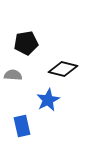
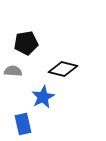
gray semicircle: moved 4 px up
blue star: moved 5 px left, 3 px up
blue rectangle: moved 1 px right, 2 px up
